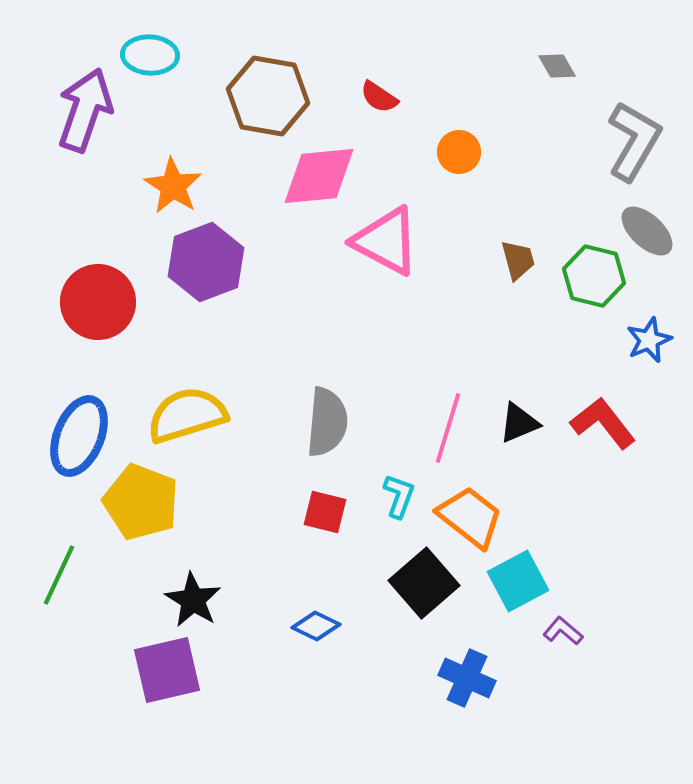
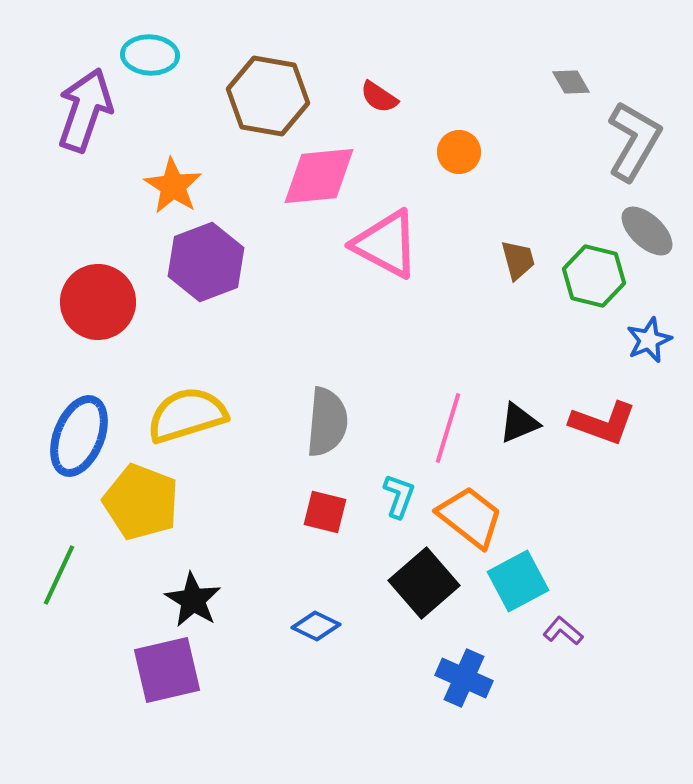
gray diamond: moved 14 px right, 16 px down
pink triangle: moved 3 px down
red L-shape: rotated 148 degrees clockwise
blue cross: moved 3 px left
